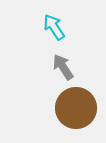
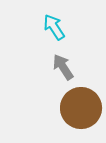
brown circle: moved 5 px right
